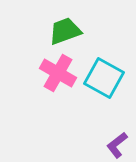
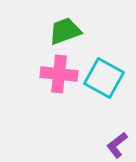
pink cross: moved 1 px right, 1 px down; rotated 24 degrees counterclockwise
